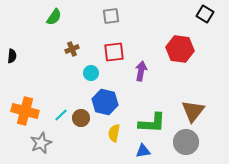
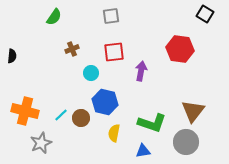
green L-shape: rotated 16 degrees clockwise
